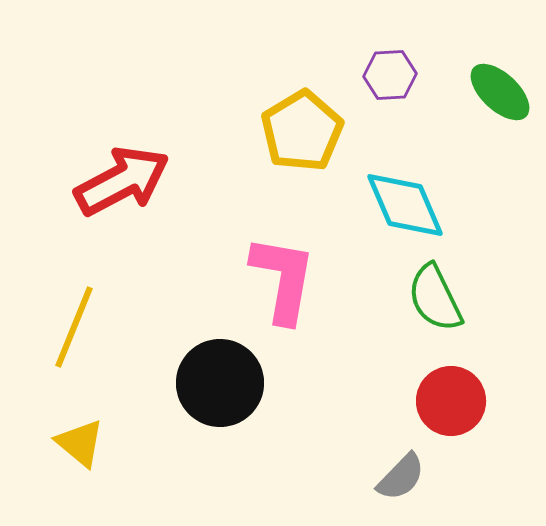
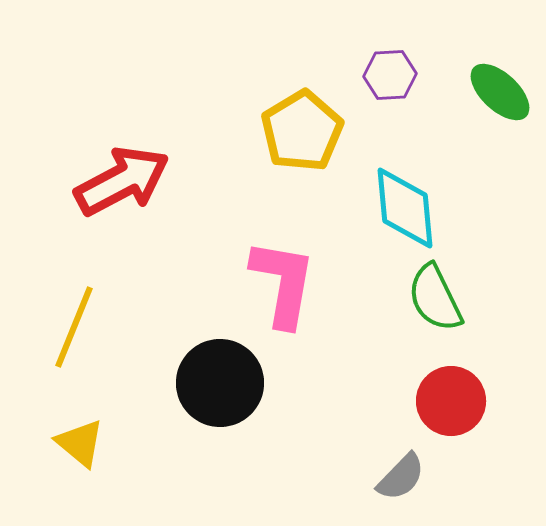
cyan diamond: moved 3 px down; rotated 18 degrees clockwise
pink L-shape: moved 4 px down
